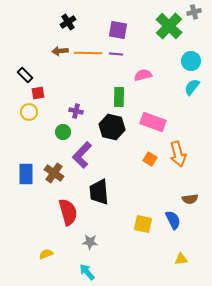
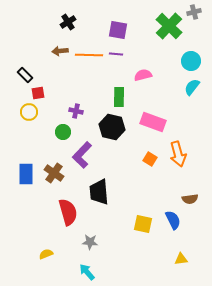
orange line: moved 1 px right, 2 px down
